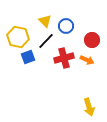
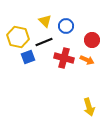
black line: moved 2 px left, 1 px down; rotated 24 degrees clockwise
red cross: rotated 30 degrees clockwise
